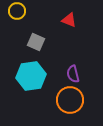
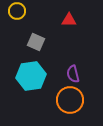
red triangle: rotated 21 degrees counterclockwise
